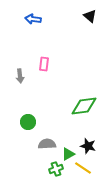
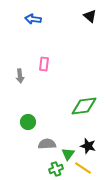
green triangle: rotated 24 degrees counterclockwise
